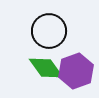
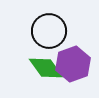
purple hexagon: moved 3 px left, 7 px up
